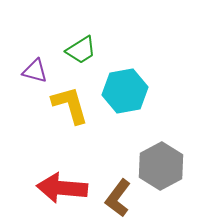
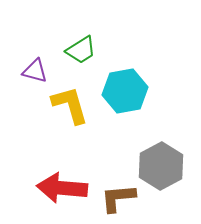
brown L-shape: rotated 48 degrees clockwise
